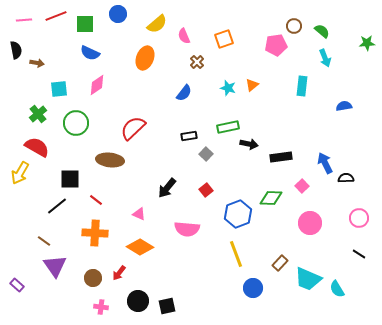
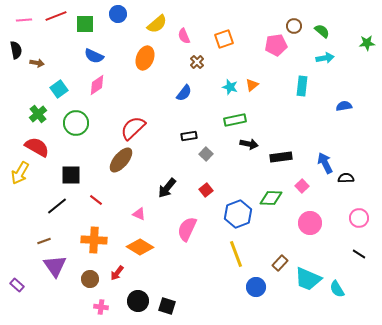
blue semicircle at (90, 53): moved 4 px right, 3 px down
cyan arrow at (325, 58): rotated 78 degrees counterclockwise
cyan star at (228, 88): moved 2 px right, 1 px up
cyan square at (59, 89): rotated 30 degrees counterclockwise
green rectangle at (228, 127): moved 7 px right, 7 px up
brown ellipse at (110, 160): moved 11 px right; rotated 56 degrees counterclockwise
black square at (70, 179): moved 1 px right, 4 px up
pink semicircle at (187, 229): rotated 110 degrees clockwise
orange cross at (95, 233): moved 1 px left, 7 px down
brown line at (44, 241): rotated 56 degrees counterclockwise
red arrow at (119, 273): moved 2 px left
brown circle at (93, 278): moved 3 px left, 1 px down
blue circle at (253, 288): moved 3 px right, 1 px up
black square at (167, 306): rotated 30 degrees clockwise
